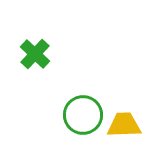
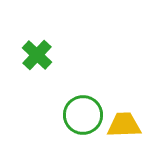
green cross: moved 2 px right, 1 px down
